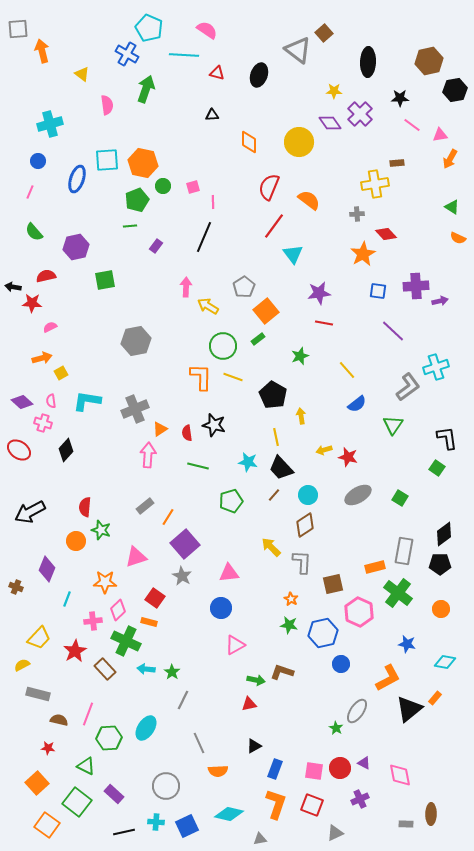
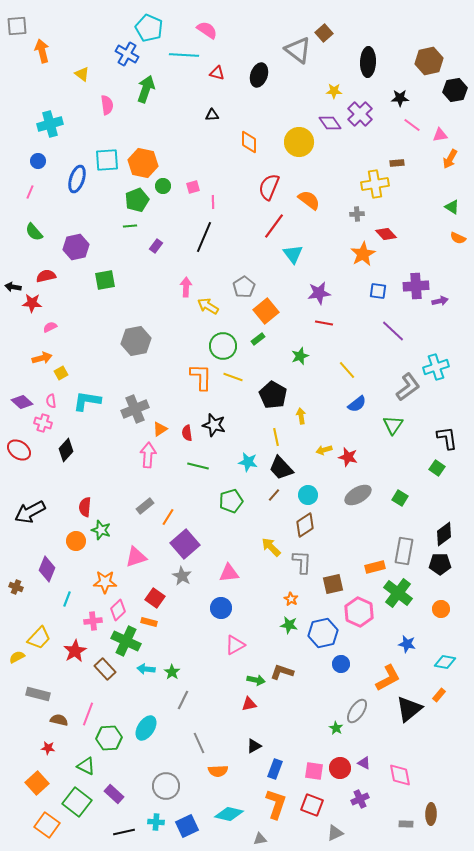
gray square at (18, 29): moved 1 px left, 3 px up
yellow semicircle at (22, 665): moved 5 px left, 8 px up
orange rectangle at (435, 698): moved 4 px right, 3 px up
